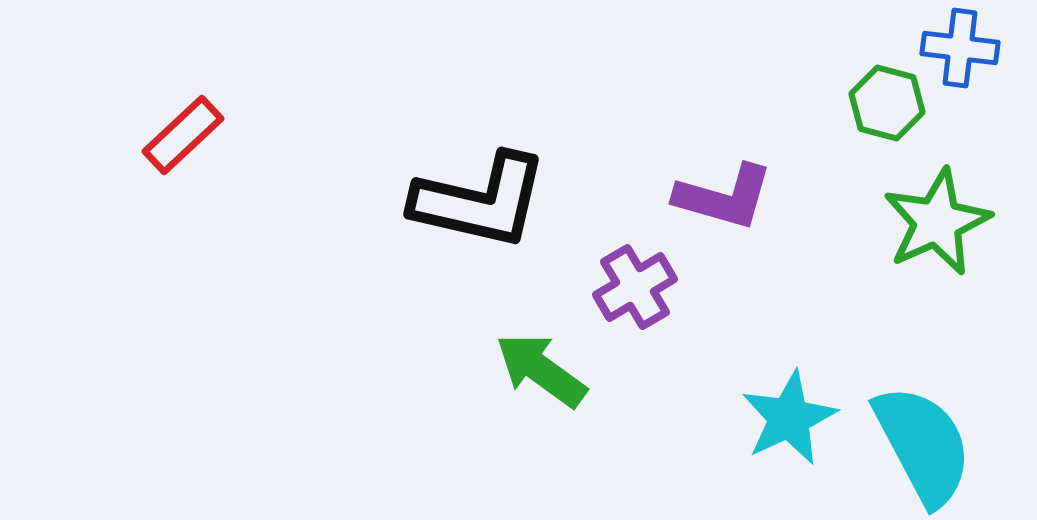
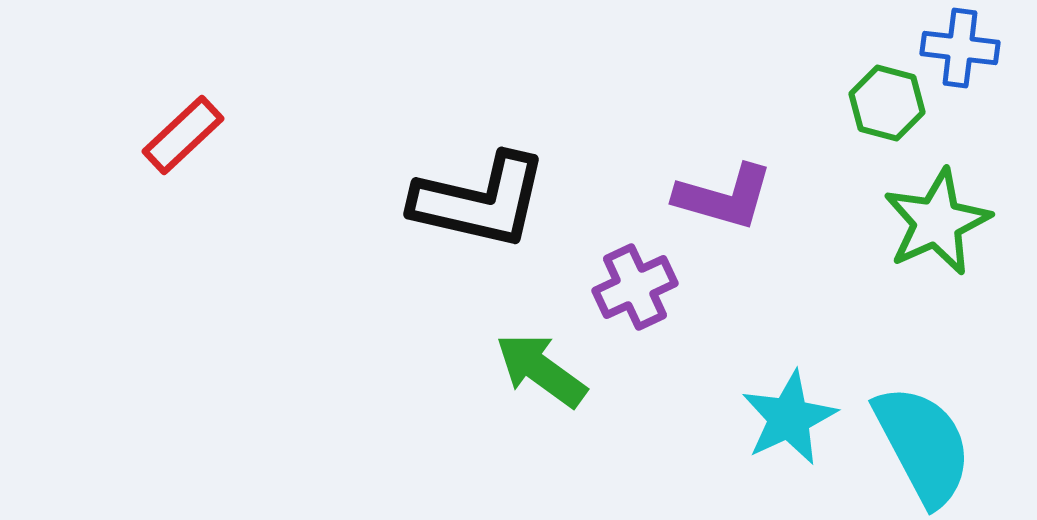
purple cross: rotated 6 degrees clockwise
